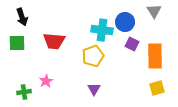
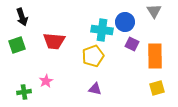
green square: moved 2 px down; rotated 18 degrees counterclockwise
purple triangle: moved 1 px right; rotated 48 degrees counterclockwise
